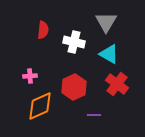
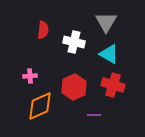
red cross: moved 4 px left, 1 px down; rotated 20 degrees counterclockwise
